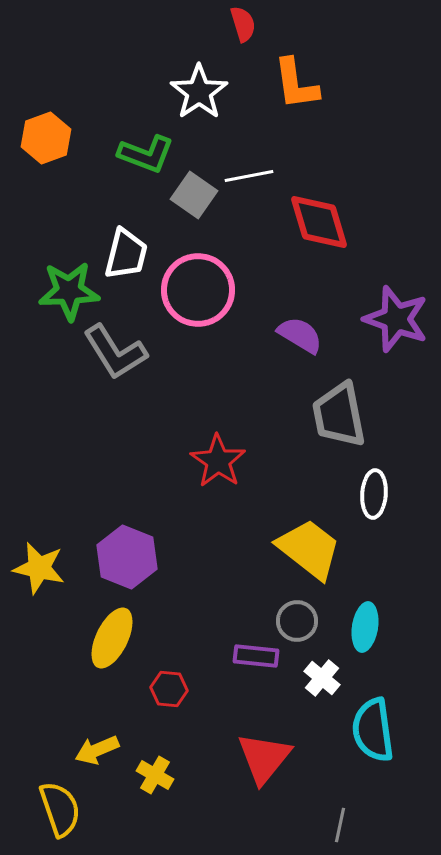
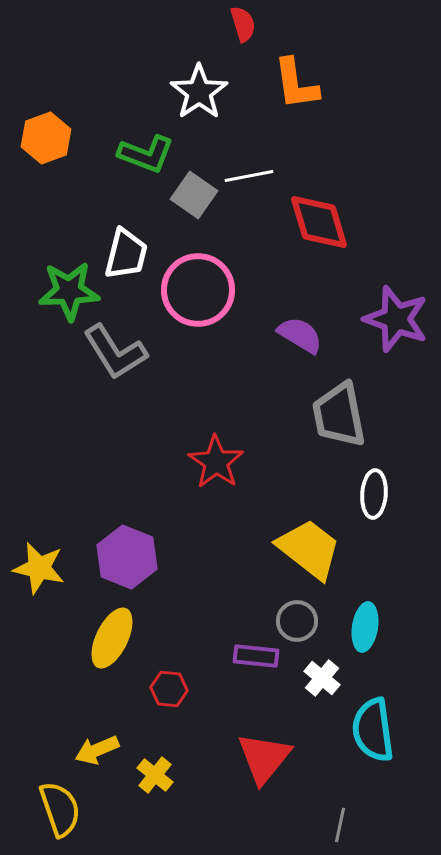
red star: moved 2 px left, 1 px down
yellow cross: rotated 9 degrees clockwise
